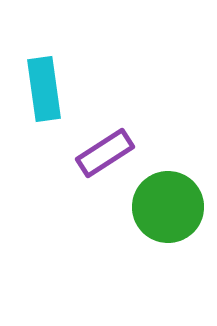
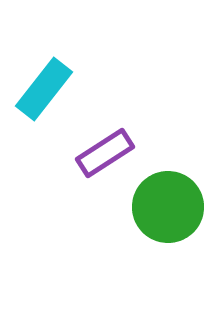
cyan rectangle: rotated 46 degrees clockwise
